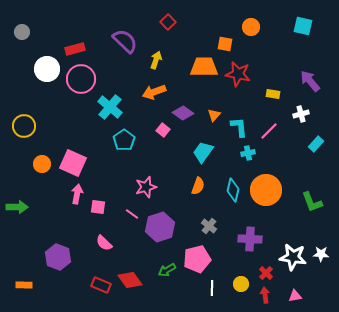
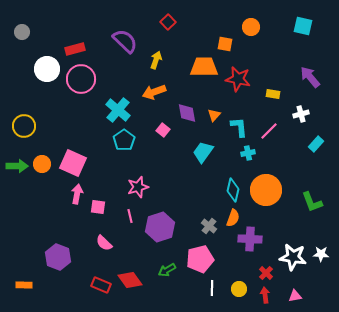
red star at (238, 74): moved 5 px down
purple arrow at (310, 81): moved 4 px up
cyan cross at (110, 107): moved 8 px right, 3 px down
purple diamond at (183, 113): moved 4 px right; rotated 45 degrees clockwise
orange semicircle at (198, 186): moved 35 px right, 32 px down
pink star at (146, 187): moved 8 px left
green arrow at (17, 207): moved 41 px up
pink line at (132, 214): moved 2 px left, 2 px down; rotated 40 degrees clockwise
pink pentagon at (197, 259): moved 3 px right
yellow circle at (241, 284): moved 2 px left, 5 px down
